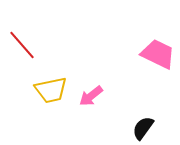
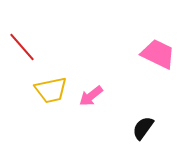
red line: moved 2 px down
